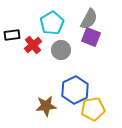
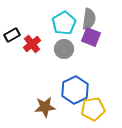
gray semicircle: rotated 20 degrees counterclockwise
cyan pentagon: moved 12 px right
black rectangle: rotated 21 degrees counterclockwise
red cross: moved 1 px left, 1 px up
gray circle: moved 3 px right, 1 px up
brown star: moved 1 px left, 1 px down
